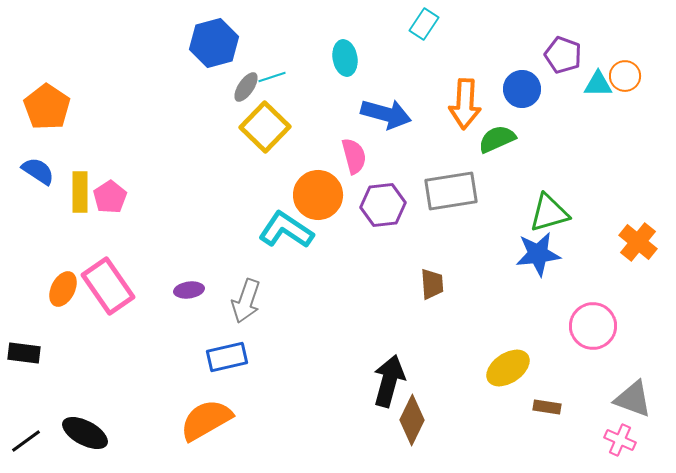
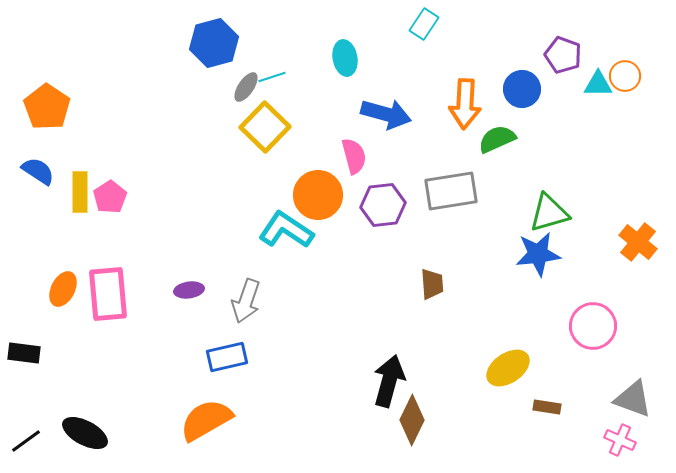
pink rectangle at (108, 286): moved 8 px down; rotated 30 degrees clockwise
